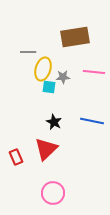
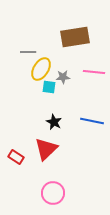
yellow ellipse: moved 2 px left; rotated 15 degrees clockwise
red rectangle: rotated 35 degrees counterclockwise
